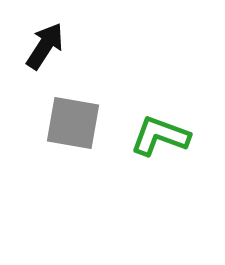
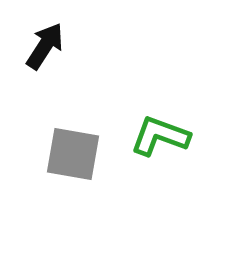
gray square: moved 31 px down
